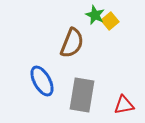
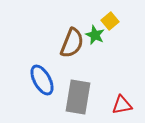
green star: moved 20 px down
blue ellipse: moved 1 px up
gray rectangle: moved 4 px left, 2 px down
red triangle: moved 2 px left
